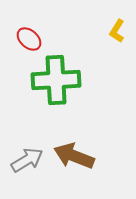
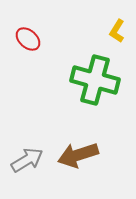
red ellipse: moved 1 px left
green cross: moved 39 px right; rotated 18 degrees clockwise
brown arrow: moved 4 px right, 1 px up; rotated 39 degrees counterclockwise
